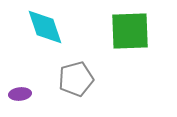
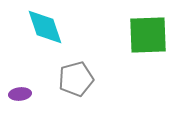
green square: moved 18 px right, 4 px down
